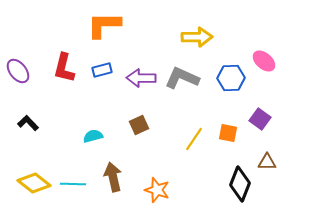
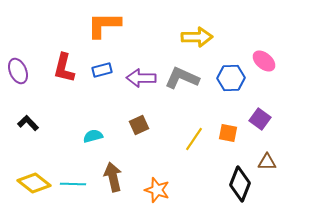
purple ellipse: rotated 15 degrees clockwise
